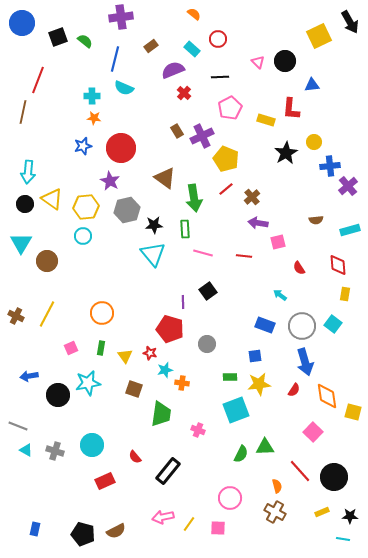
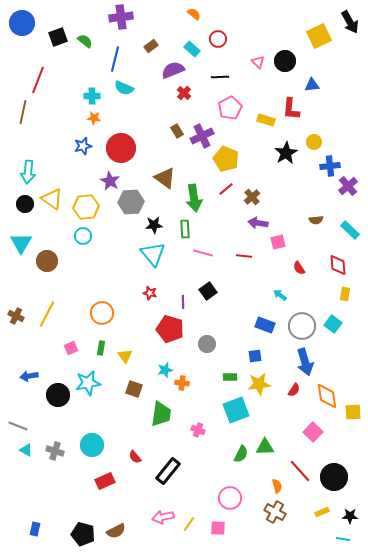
gray hexagon at (127, 210): moved 4 px right, 8 px up; rotated 10 degrees clockwise
cyan rectangle at (350, 230): rotated 60 degrees clockwise
red star at (150, 353): moved 60 px up
yellow square at (353, 412): rotated 18 degrees counterclockwise
